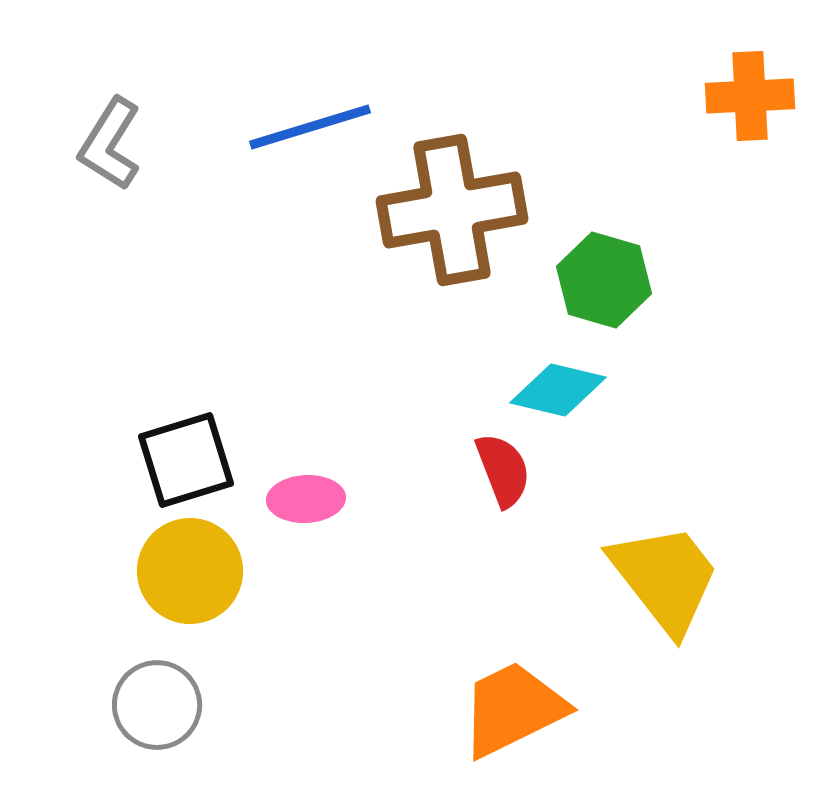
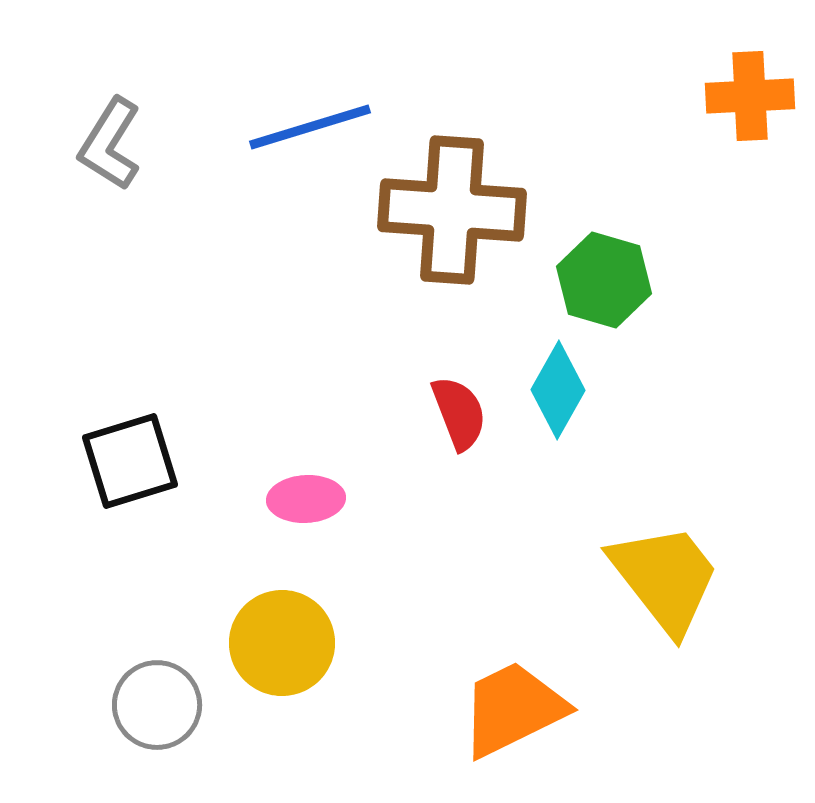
brown cross: rotated 14 degrees clockwise
cyan diamond: rotated 74 degrees counterclockwise
black square: moved 56 px left, 1 px down
red semicircle: moved 44 px left, 57 px up
yellow circle: moved 92 px right, 72 px down
